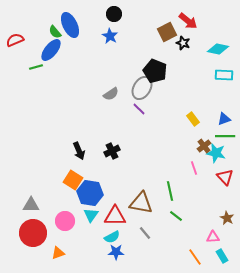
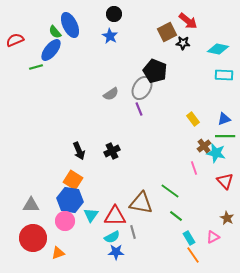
black star at (183, 43): rotated 16 degrees counterclockwise
purple line at (139, 109): rotated 24 degrees clockwise
red triangle at (225, 177): moved 4 px down
green line at (170, 191): rotated 42 degrees counterclockwise
blue hexagon at (90, 193): moved 20 px left, 7 px down
red circle at (33, 233): moved 5 px down
gray line at (145, 233): moved 12 px left, 1 px up; rotated 24 degrees clockwise
pink triangle at (213, 237): rotated 24 degrees counterclockwise
cyan rectangle at (222, 256): moved 33 px left, 18 px up
orange line at (195, 257): moved 2 px left, 2 px up
